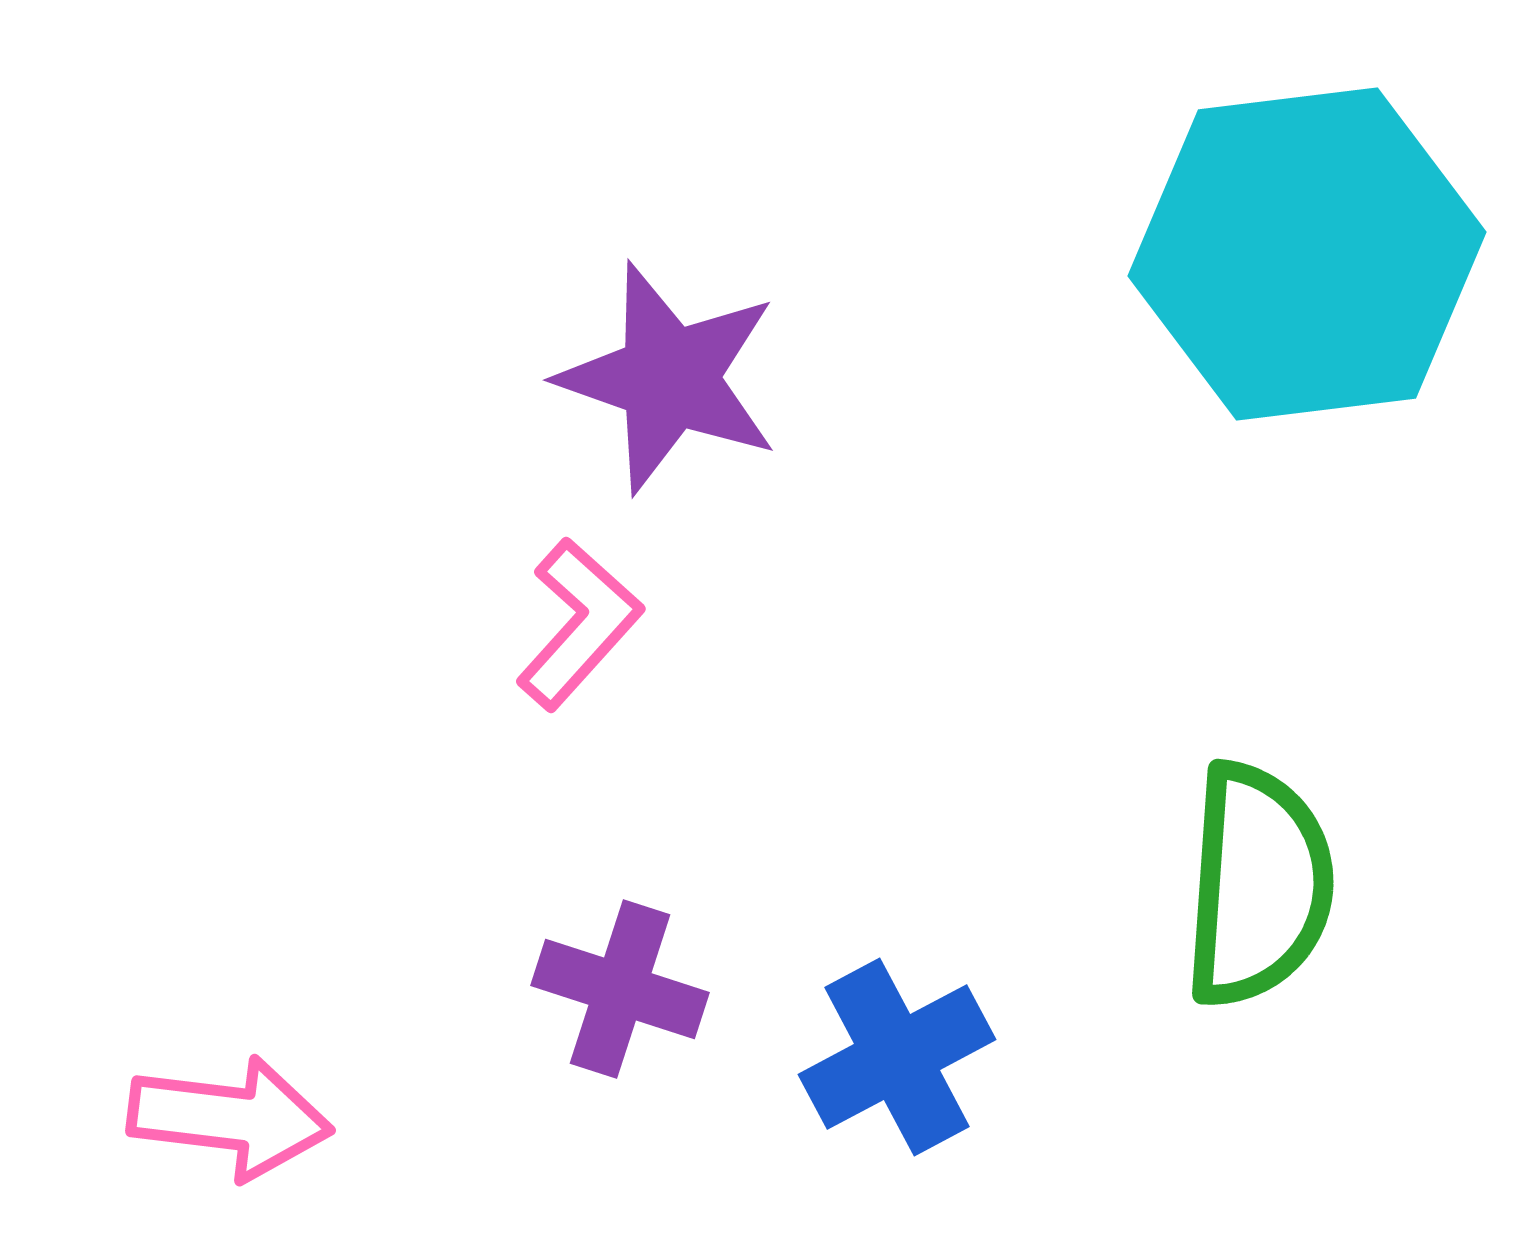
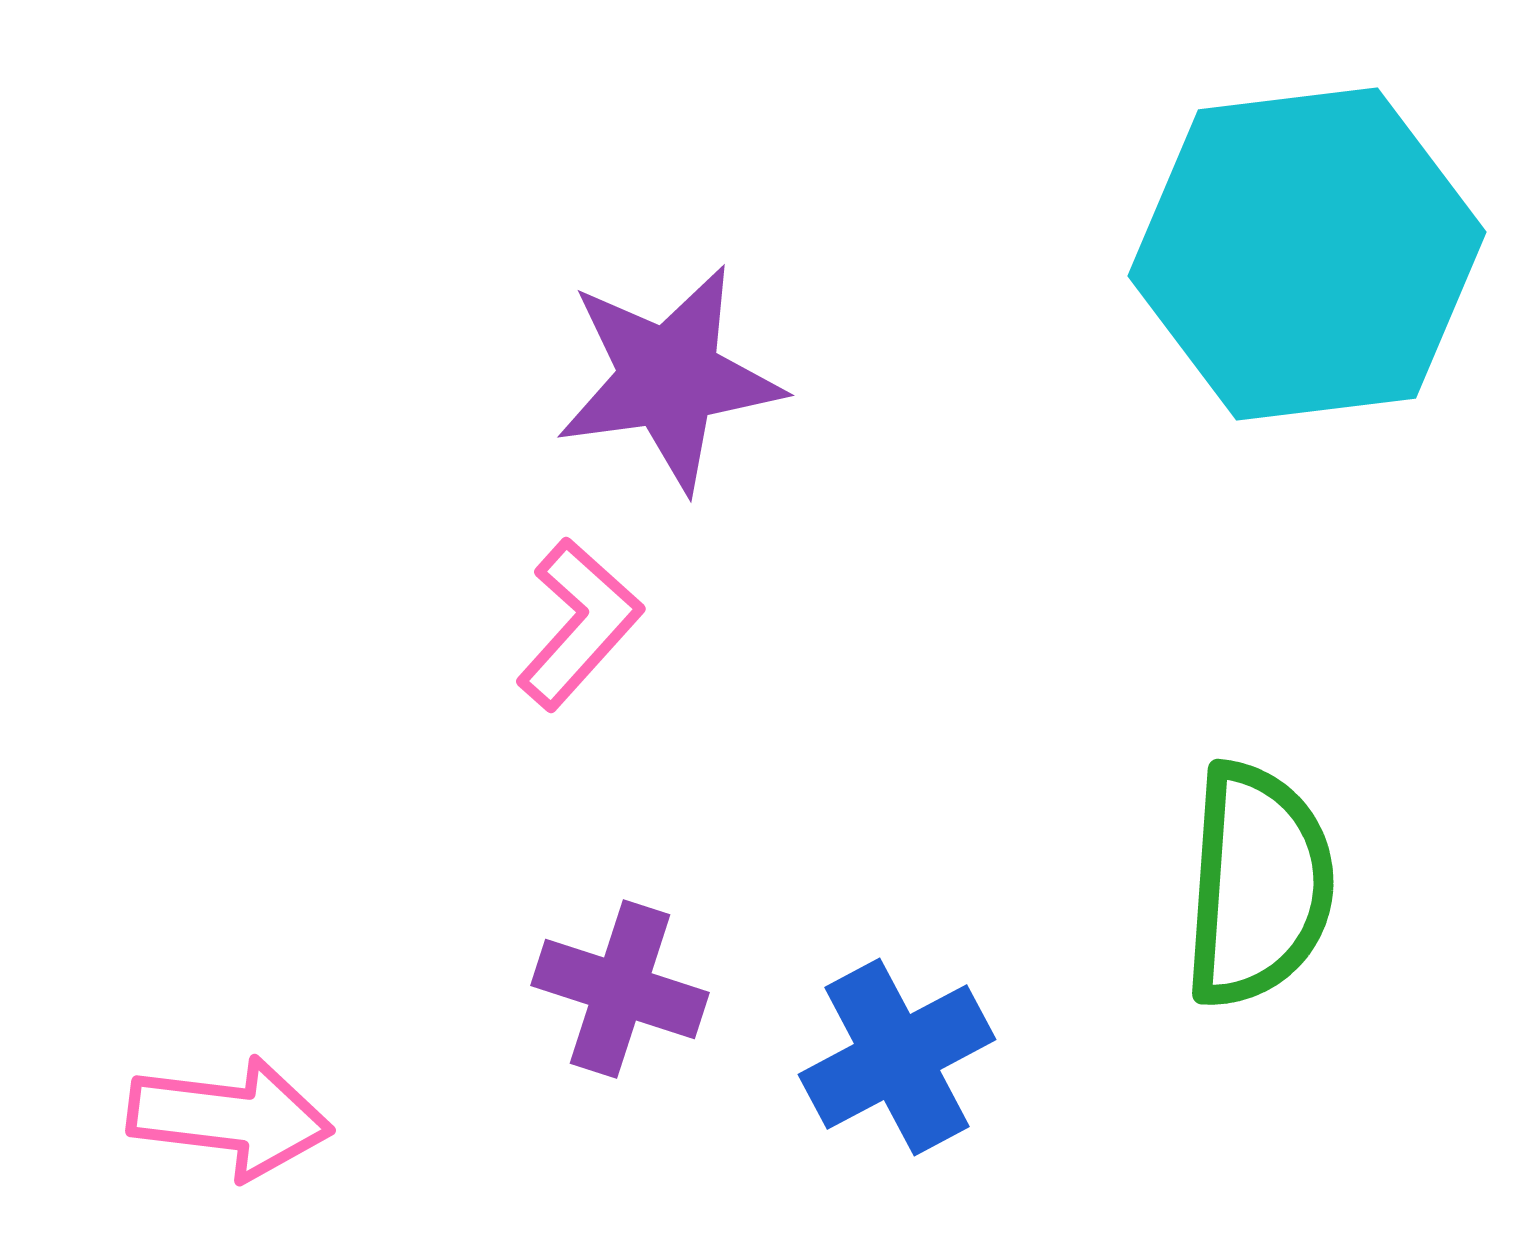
purple star: rotated 27 degrees counterclockwise
